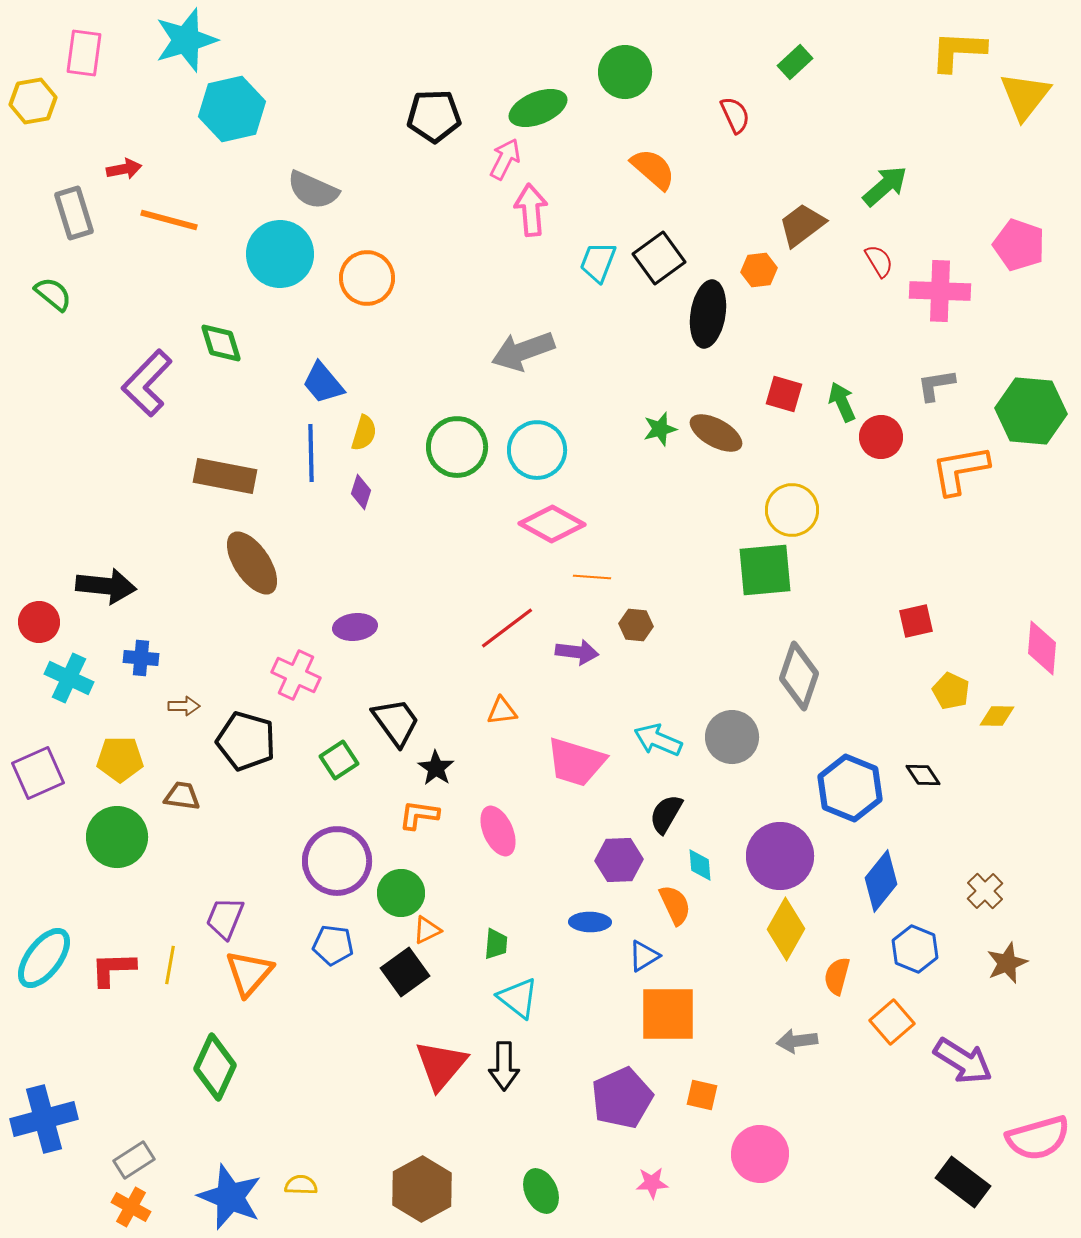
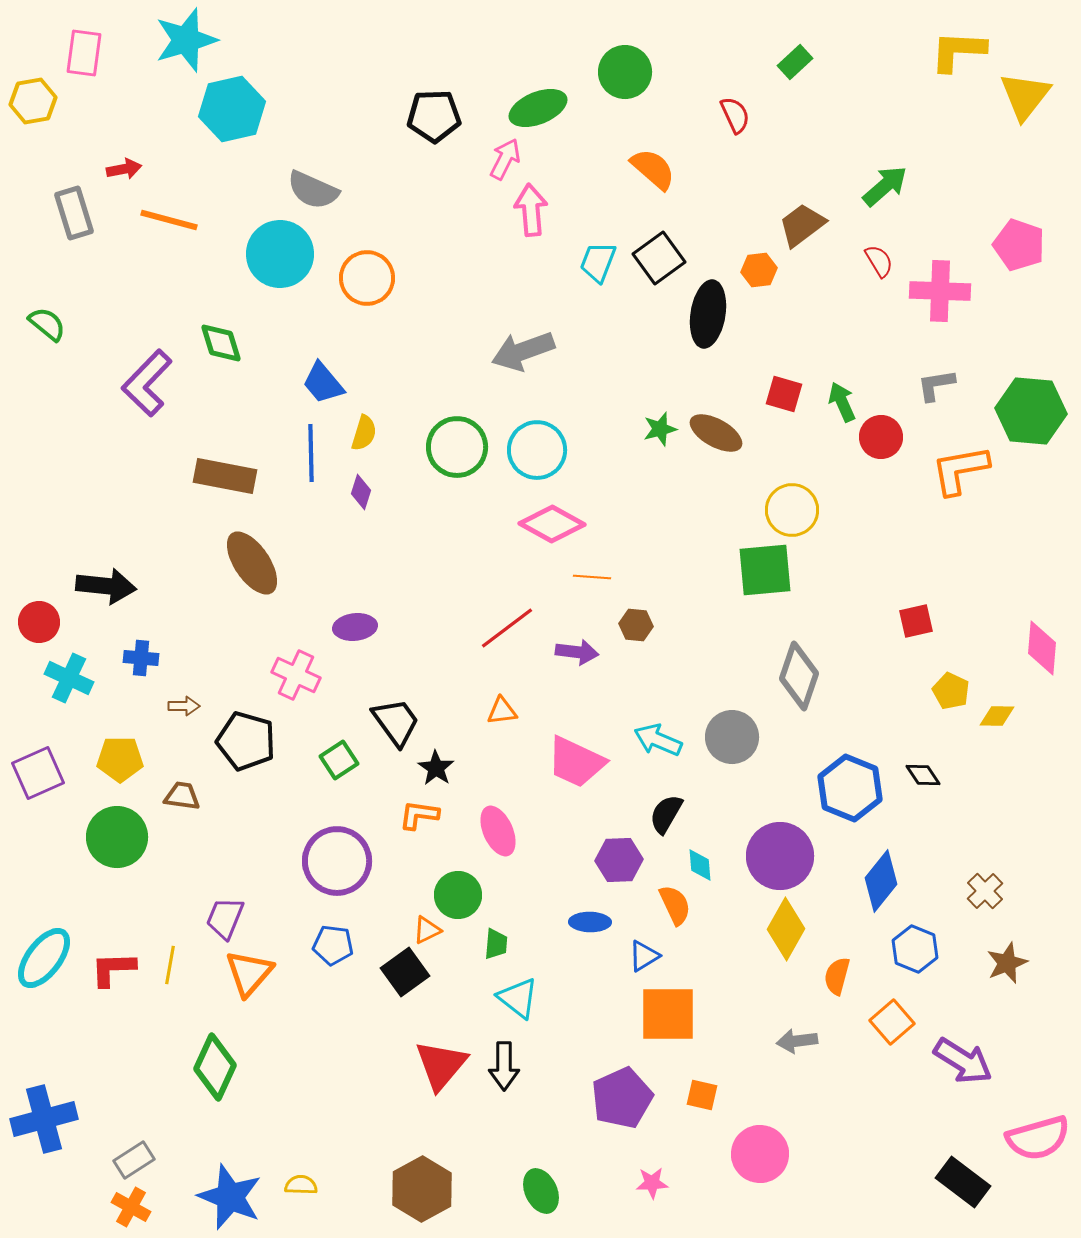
green semicircle at (53, 294): moved 6 px left, 30 px down
pink trapezoid at (576, 762): rotated 8 degrees clockwise
green circle at (401, 893): moved 57 px right, 2 px down
